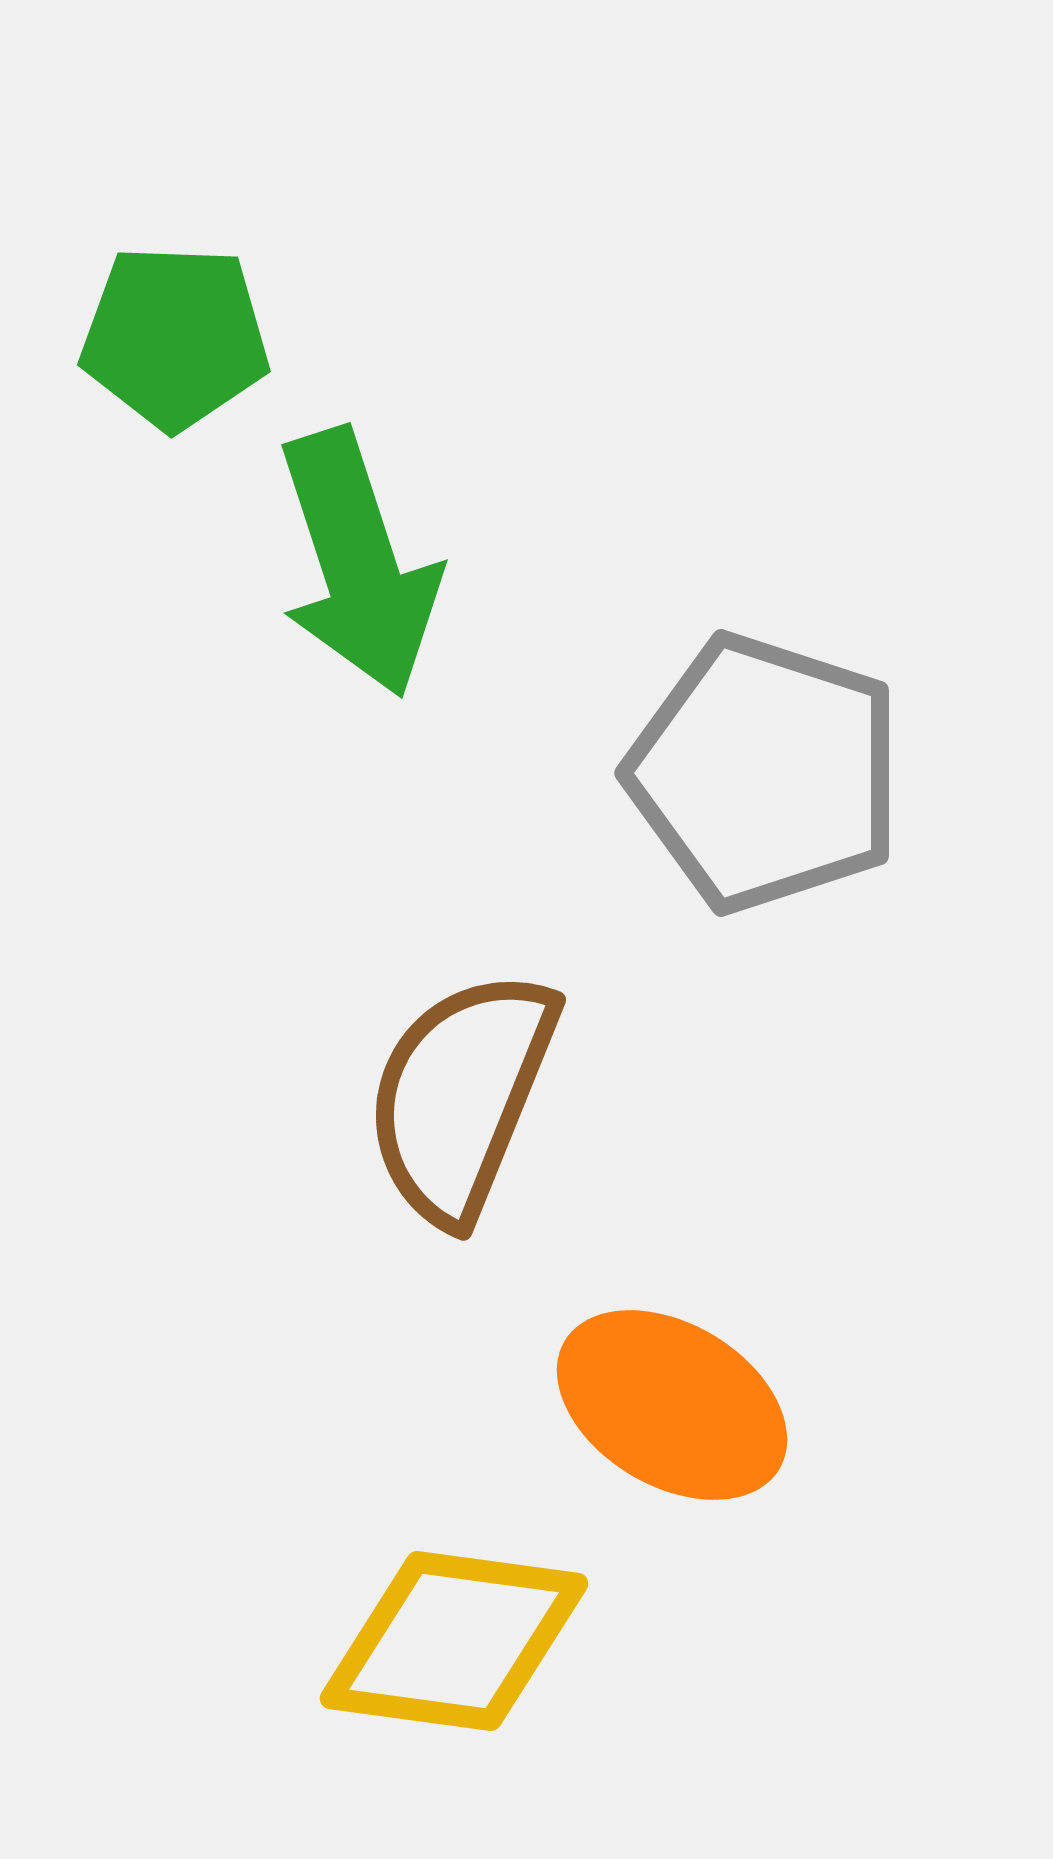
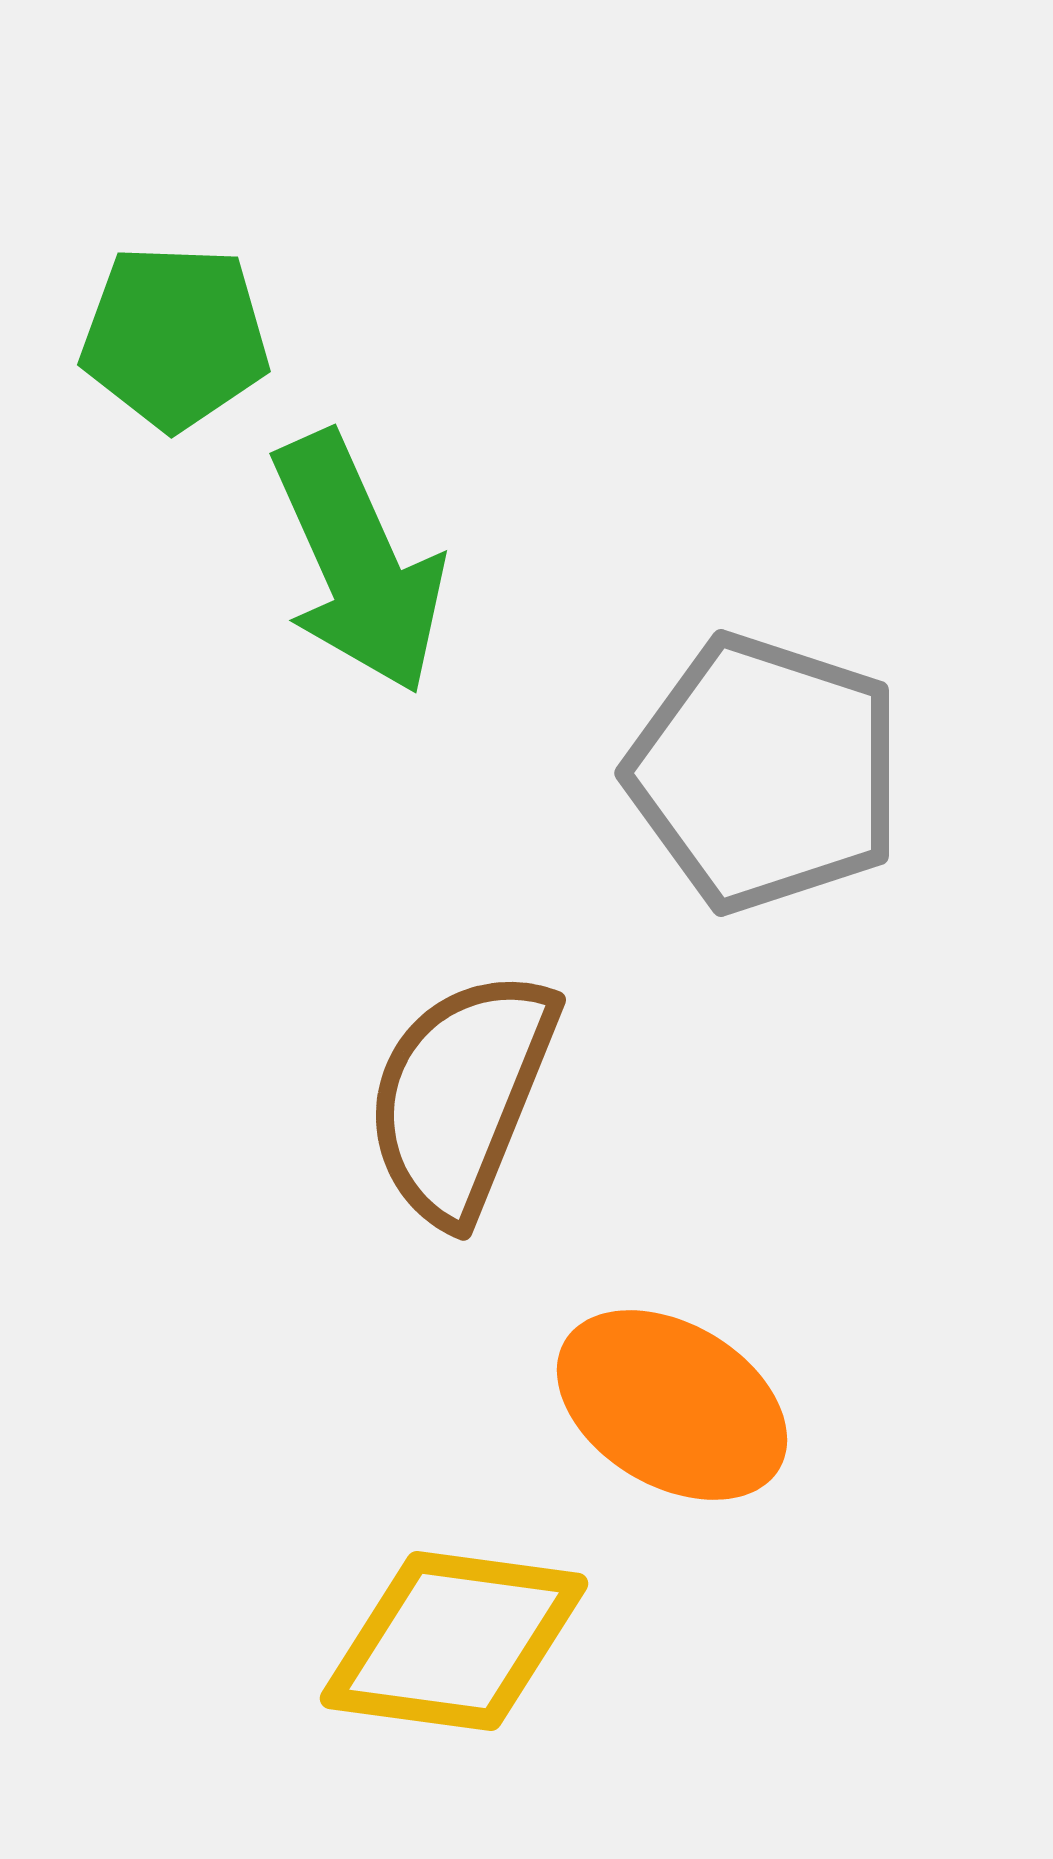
green arrow: rotated 6 degrees counterclockwise
